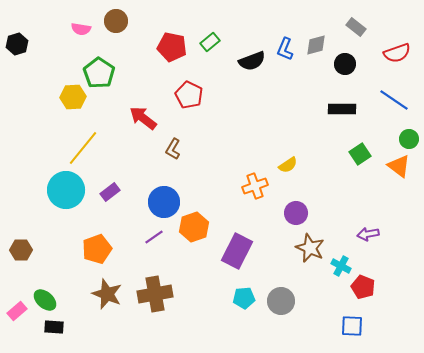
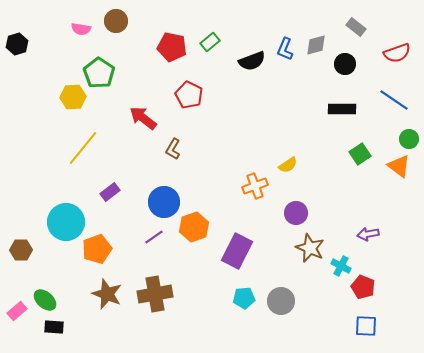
cyan circle at (66, 190): moved 32 px down
blue square at (352, 326): moved 14 px right
